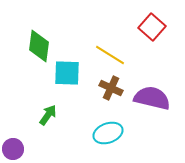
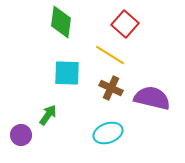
red square: moved 27 px left, 3 px up
green diamond: moved 22 px right, 24 px up
purple circle: moved 8 px right, 14 px up
